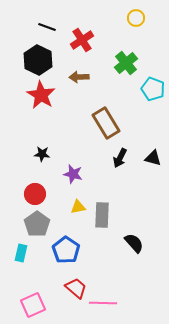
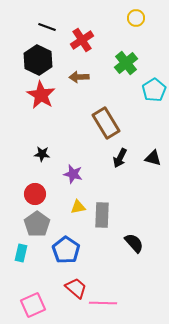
cyan pentagon: moved 1 px right, 1 px down; rotated 20 degrees clockwise
